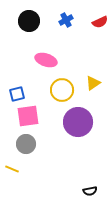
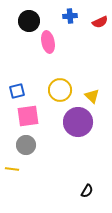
blue cross: moved 4 px right, 4 px up; rotated 24 degrees clockwise
pink ellipse: moved 2 px right, 18 px up; rotated 60 degrees clockwise
yellow triangle: moved 1 px left, 13 px down; rotated 42 degrees counterclockwise
yellow circle: moved 2 px left
blue square: moved 3 px up
gray circle: moved 1 px down
yellow line: rotated 16 degrees counterclockwise
black semicircle: moved 3 px left; rotated 48 degrees counterclockwise
